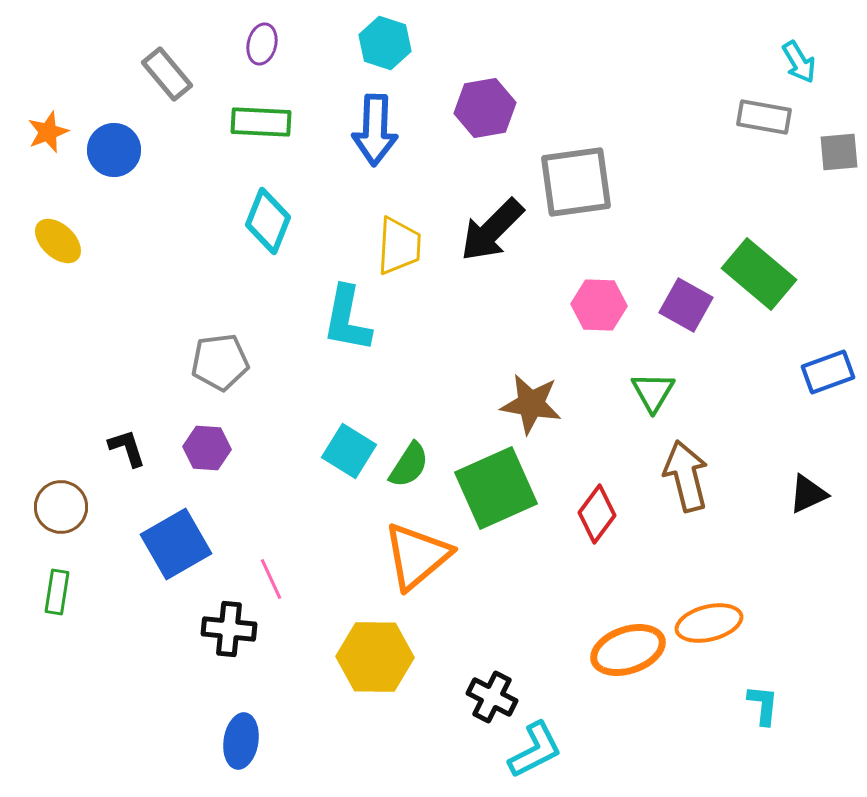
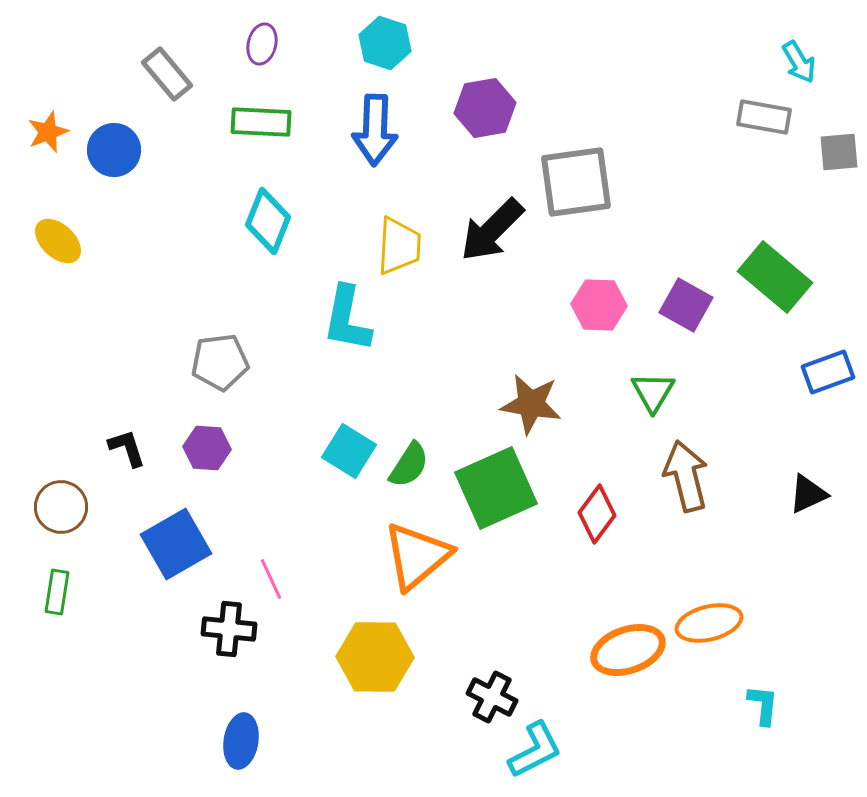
green rectangle at (759, 274): moved 16 px right, 3 px down
